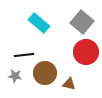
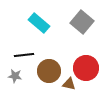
red circle: moved 16 px down
brown circle: moved 4 px right, 2 px up
